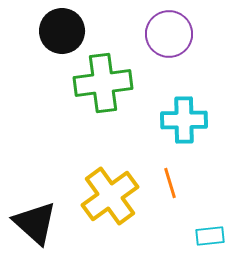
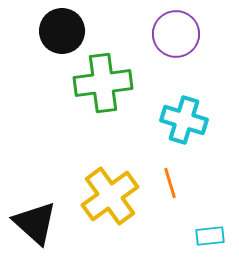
purple circle: moved 7 px right
cyan cross: rotated 18 degrees clockwise
